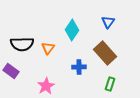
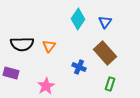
blue triangle: moved 3 px left
cyan diamond: moved 6 px right, 11 px up
orange triangle: moved 1 px right, 2 px up
blue cross: rotated 24 degrees clockwise
purple rectangle: moved 2 px down; rotated 21 degrees counterclockwise
